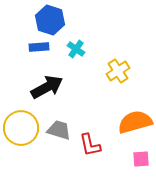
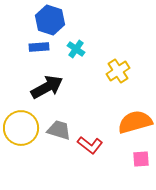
red L-shape: rotated 40 degrees counterclockwise
